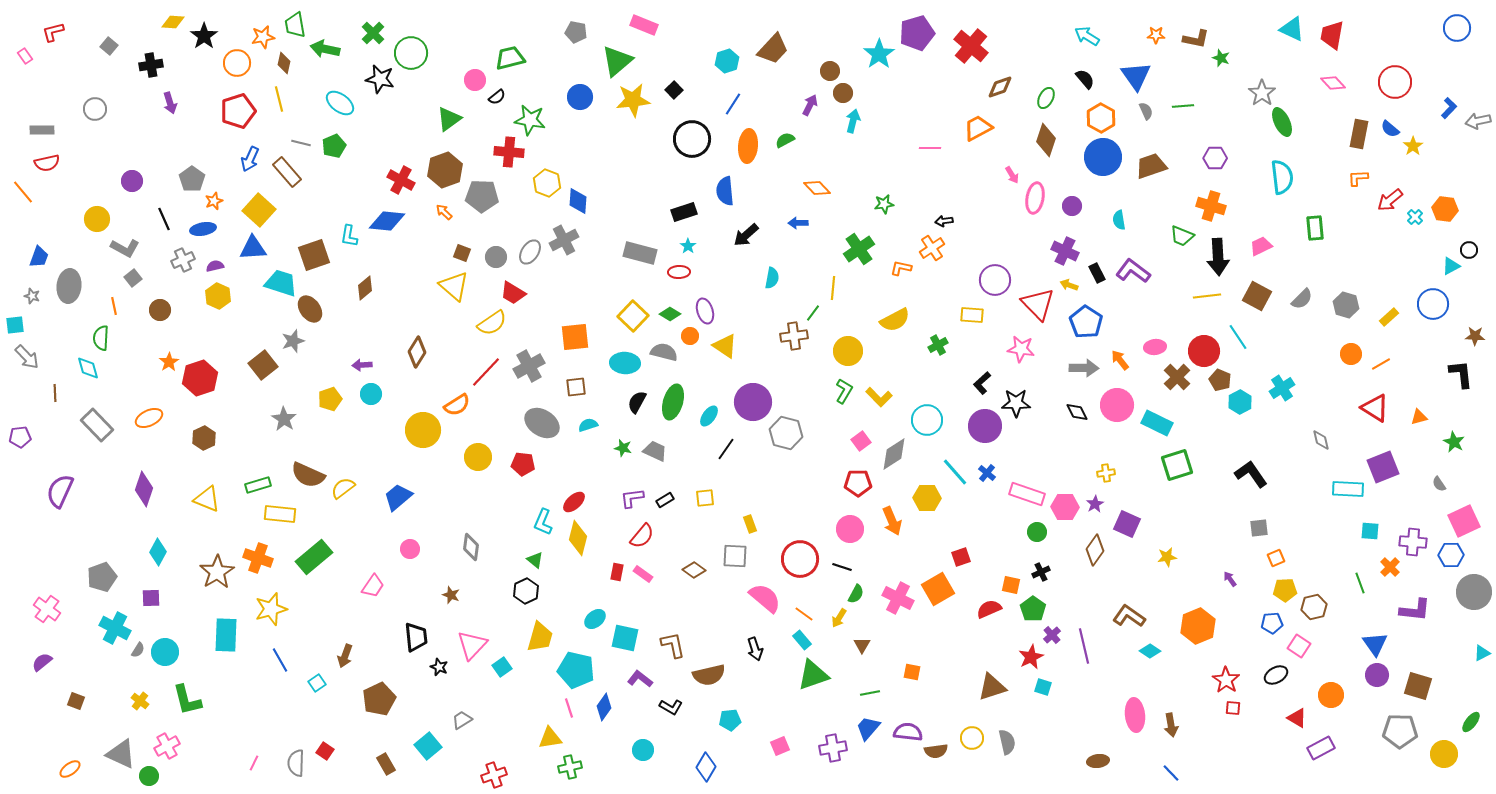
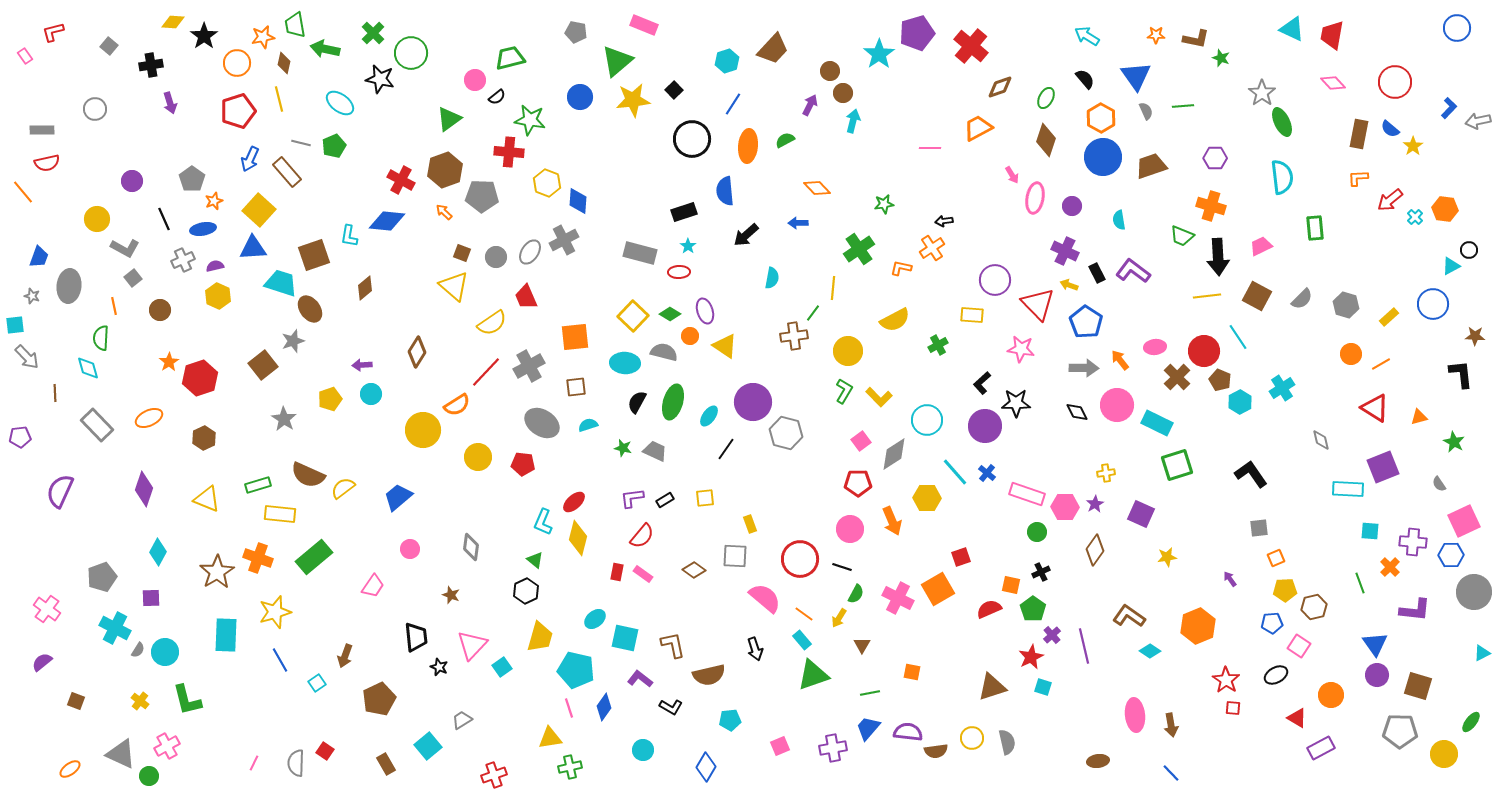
red trapezoid at (513, 293): moved 13 px right, 4 px down; rotated 36 degrees clockwise
purple square at (1127, 524): moved 14 px right, 10 px up
yellow star at (271, 609): moved 4 px right, 3 px down
